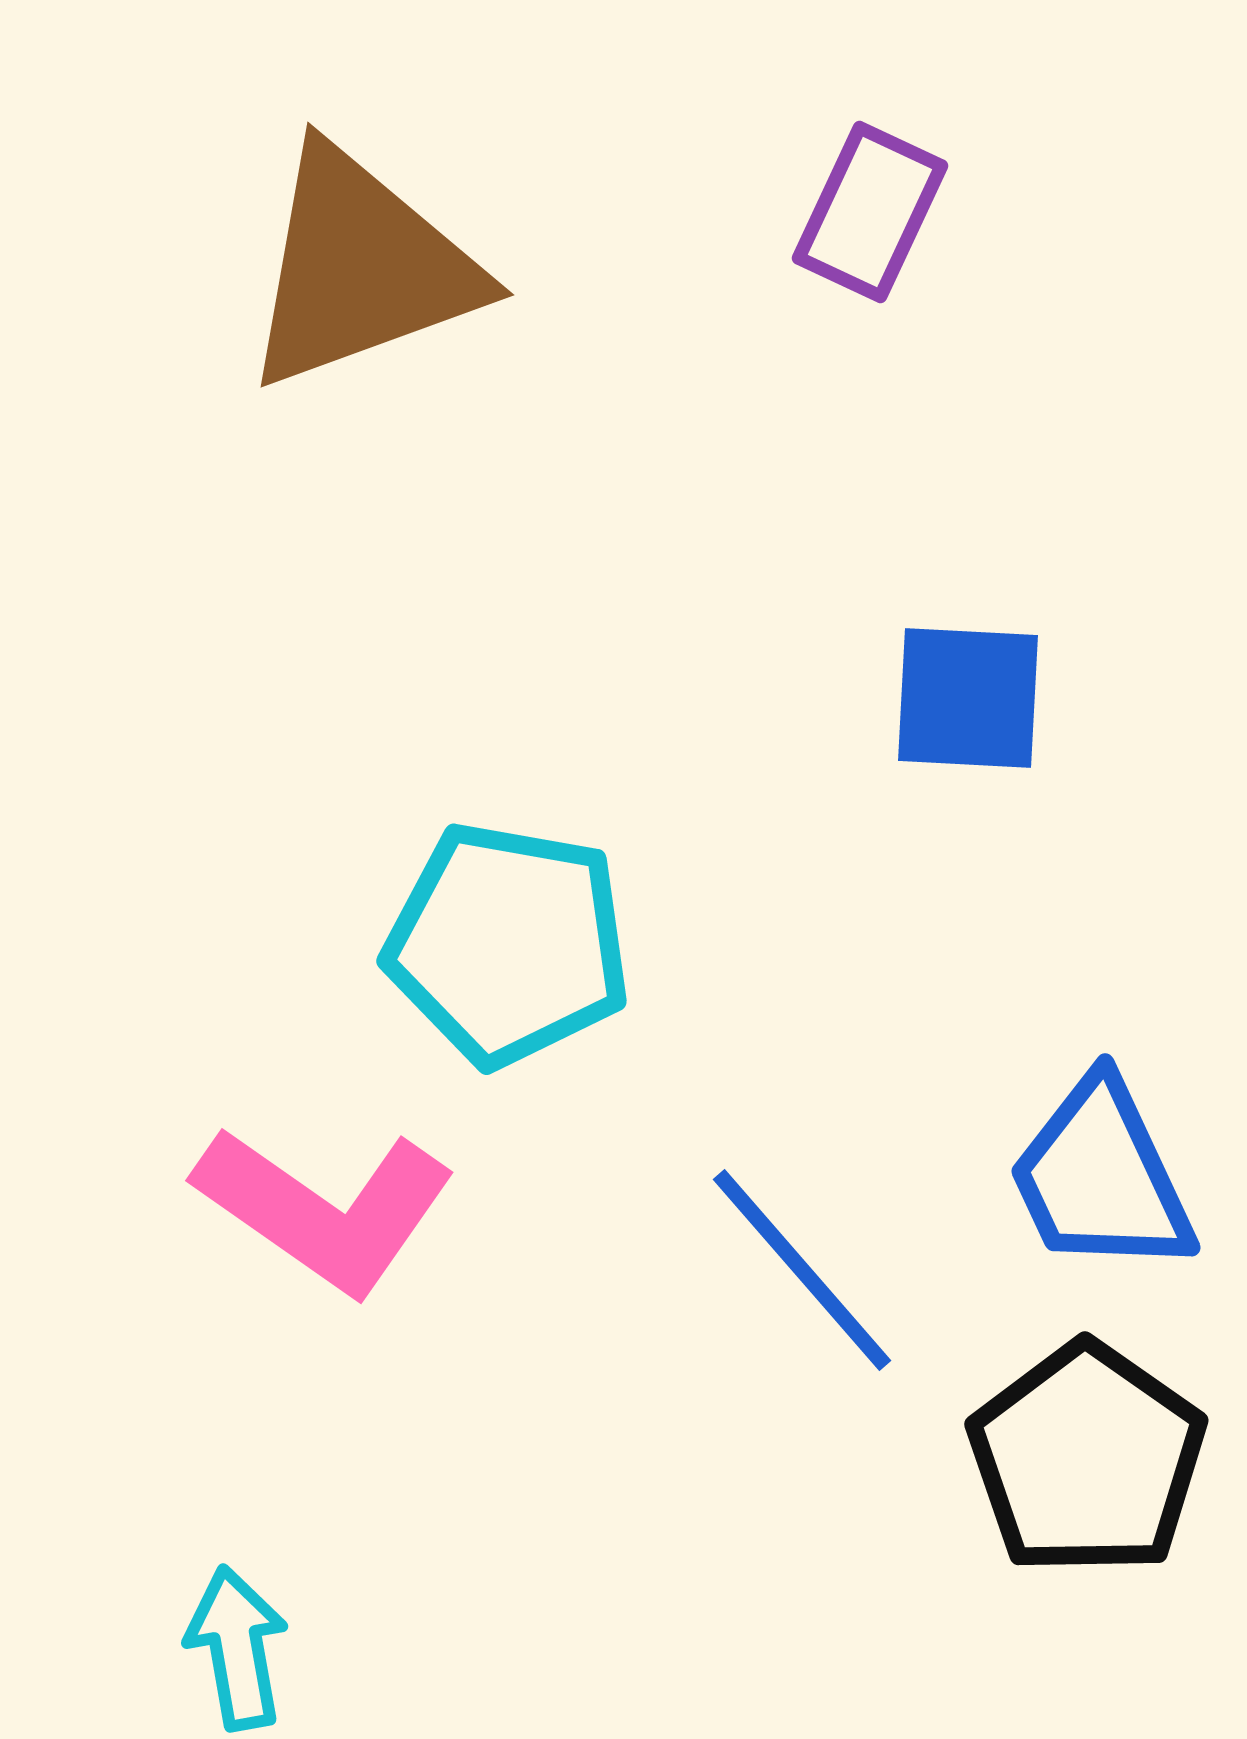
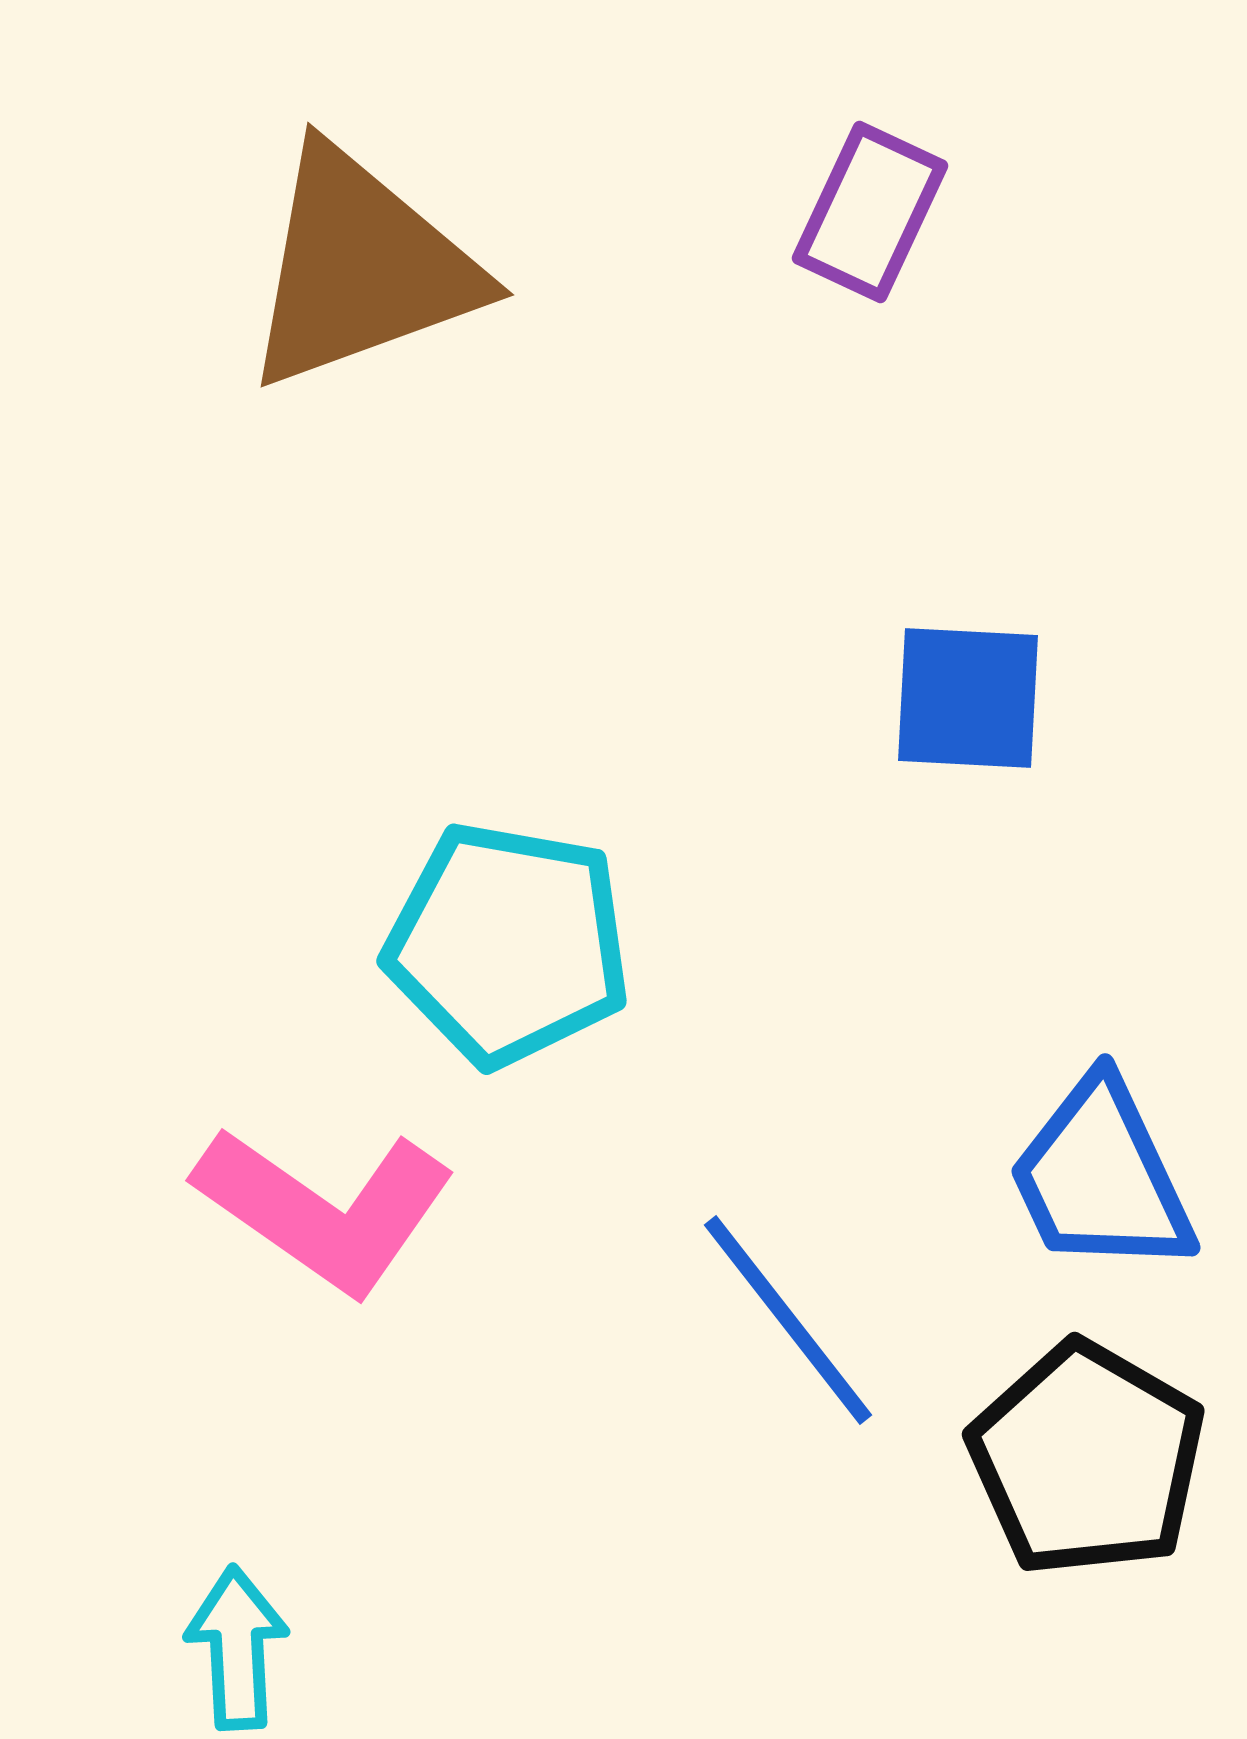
blue line: moved 14 px left, 50 px down; rotated 3 degrees clockwise
black pentagon: rotated 5 degrees counterclockwise
cyan arrow: rotated 7 degrees clockwise
